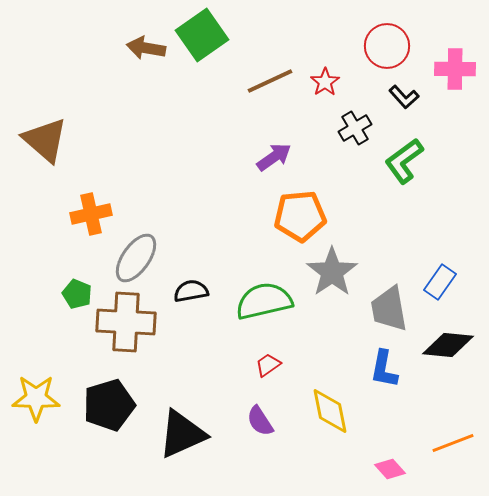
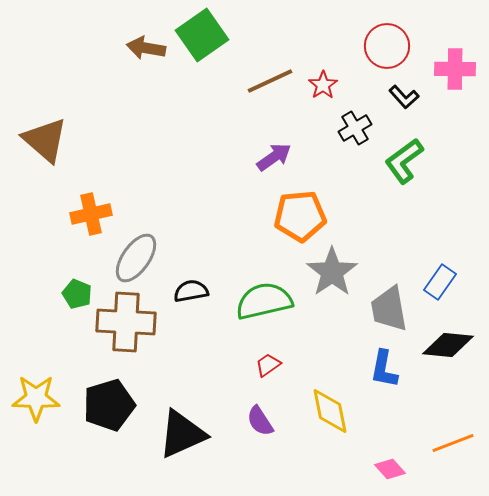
red star: moved 2 px left, 3 px down
